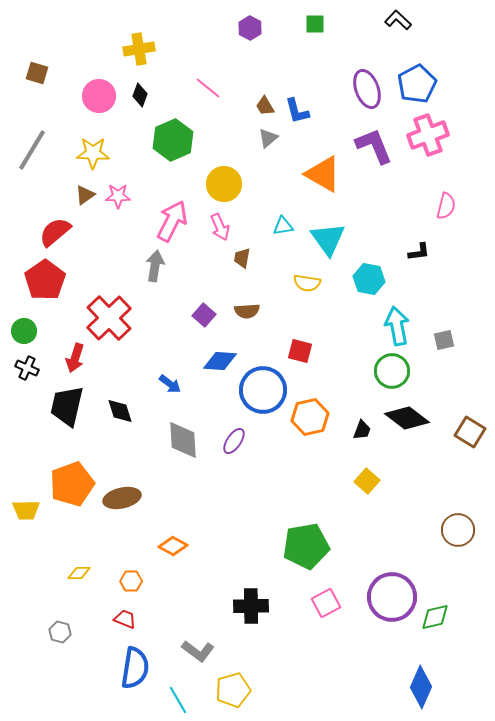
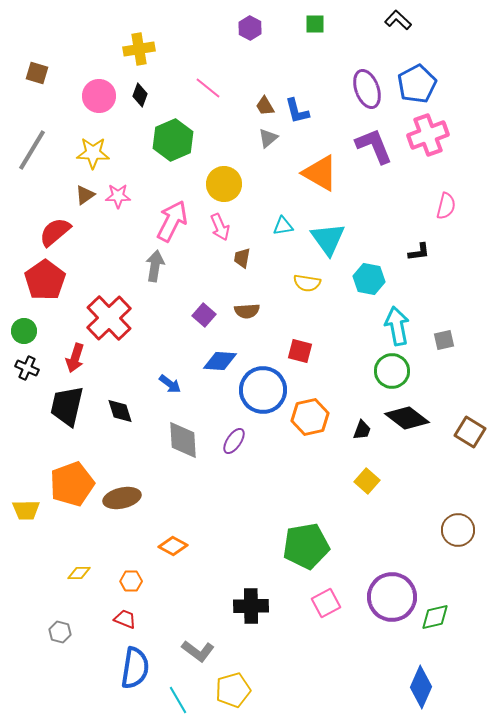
orange triangle at (323, 174): moved 3 px left, 1 px up
